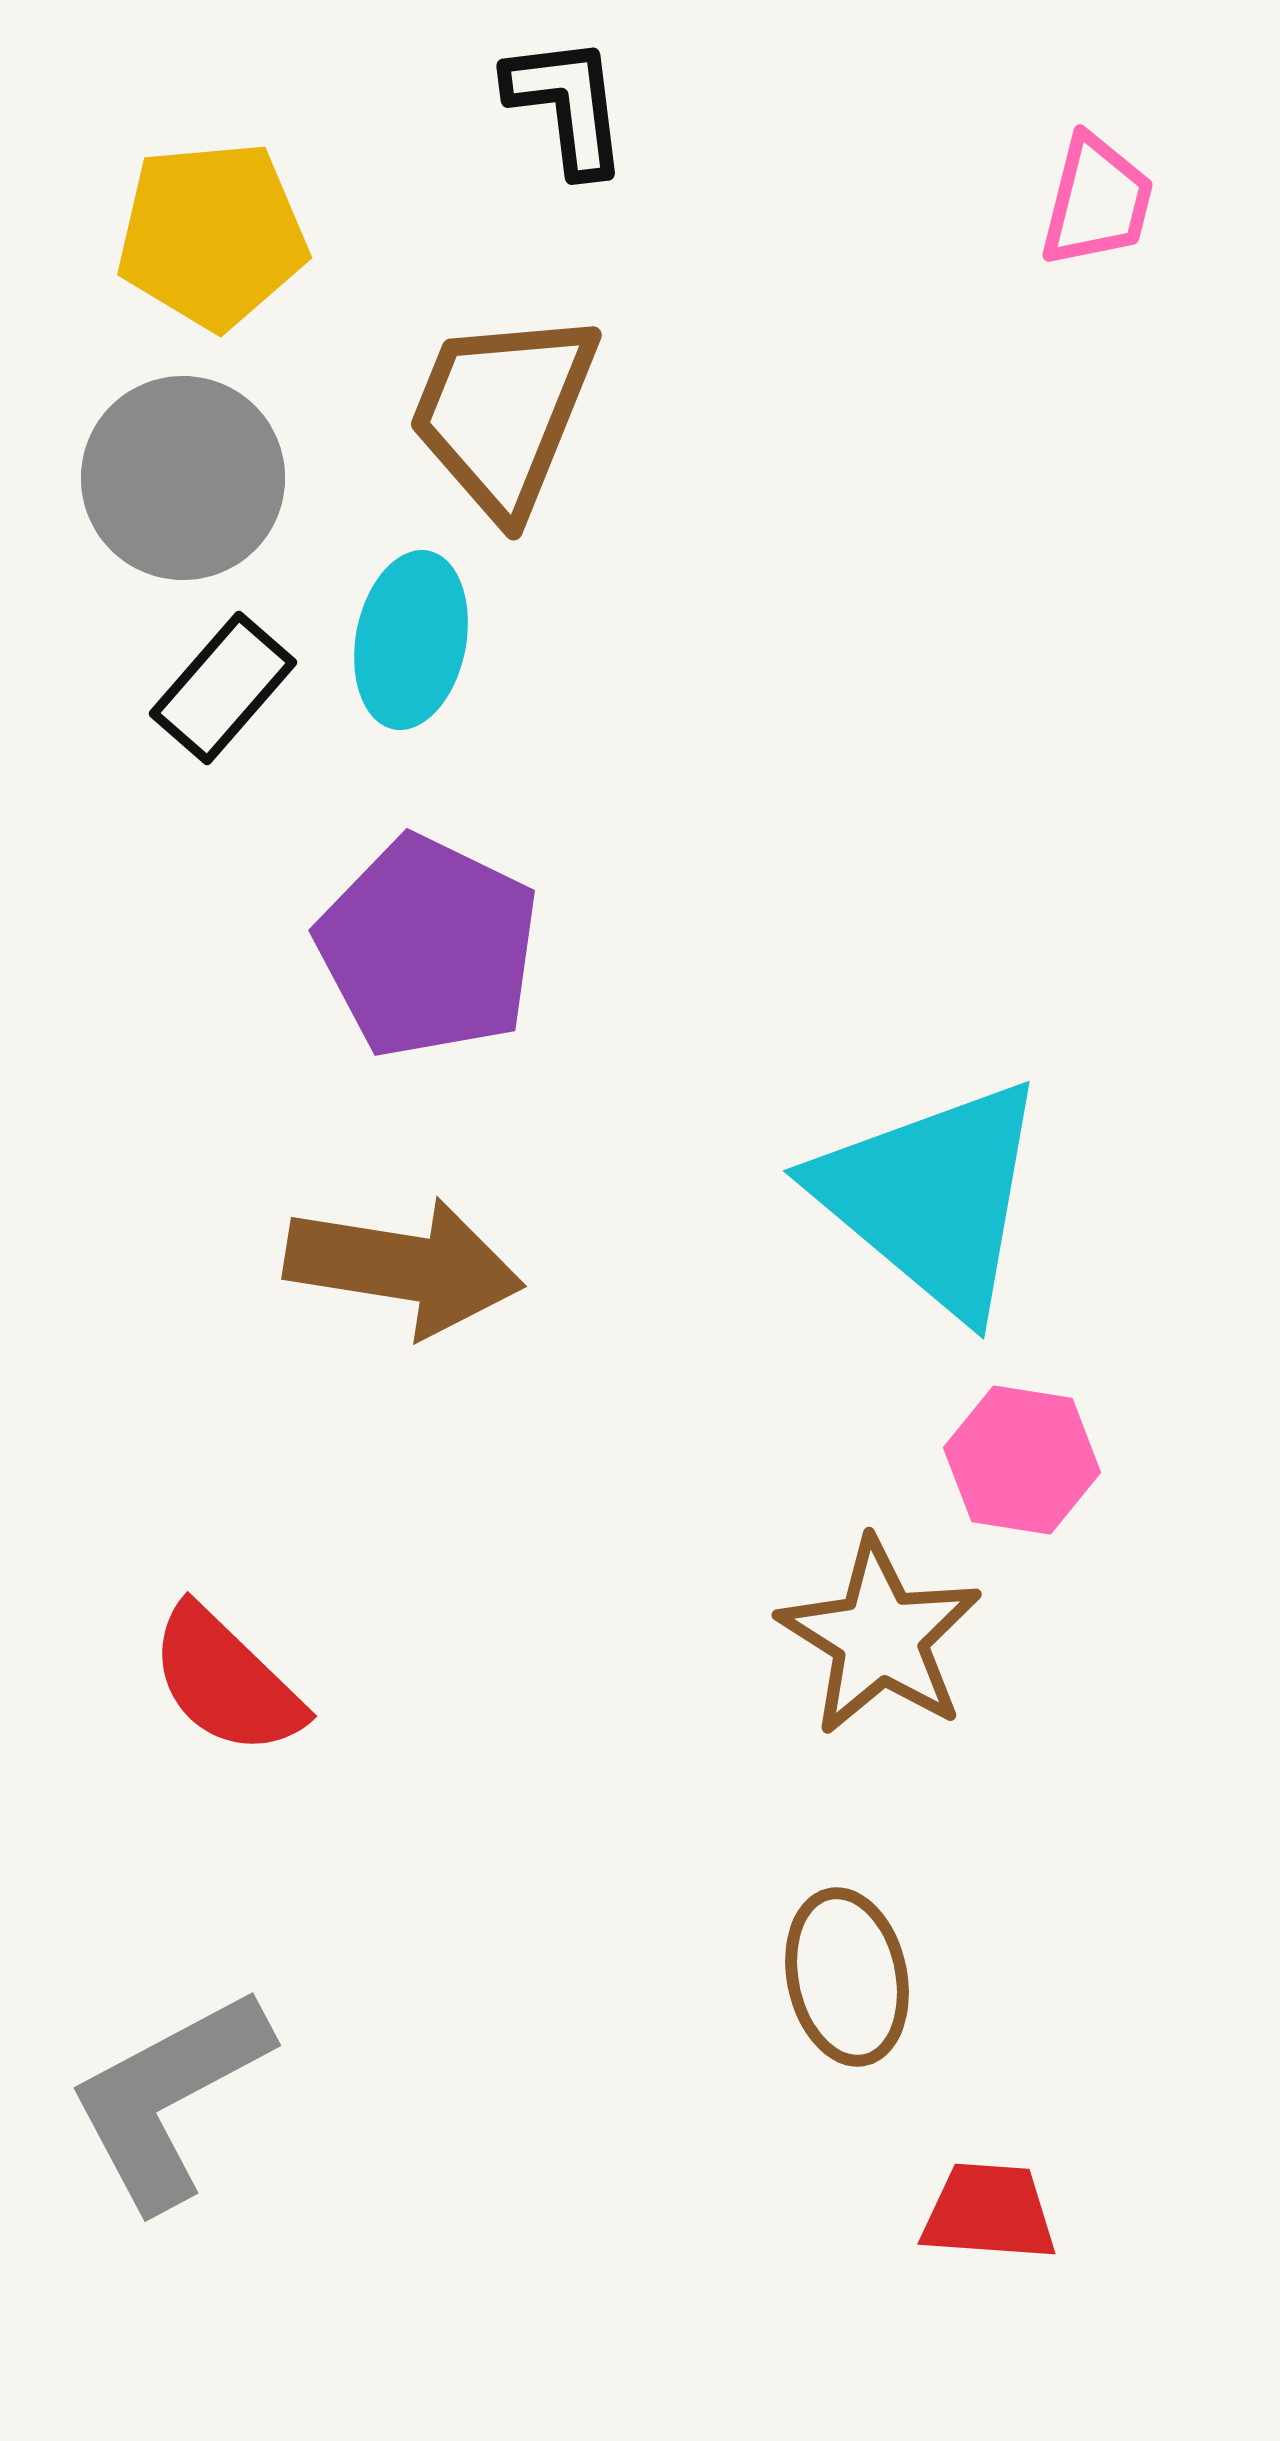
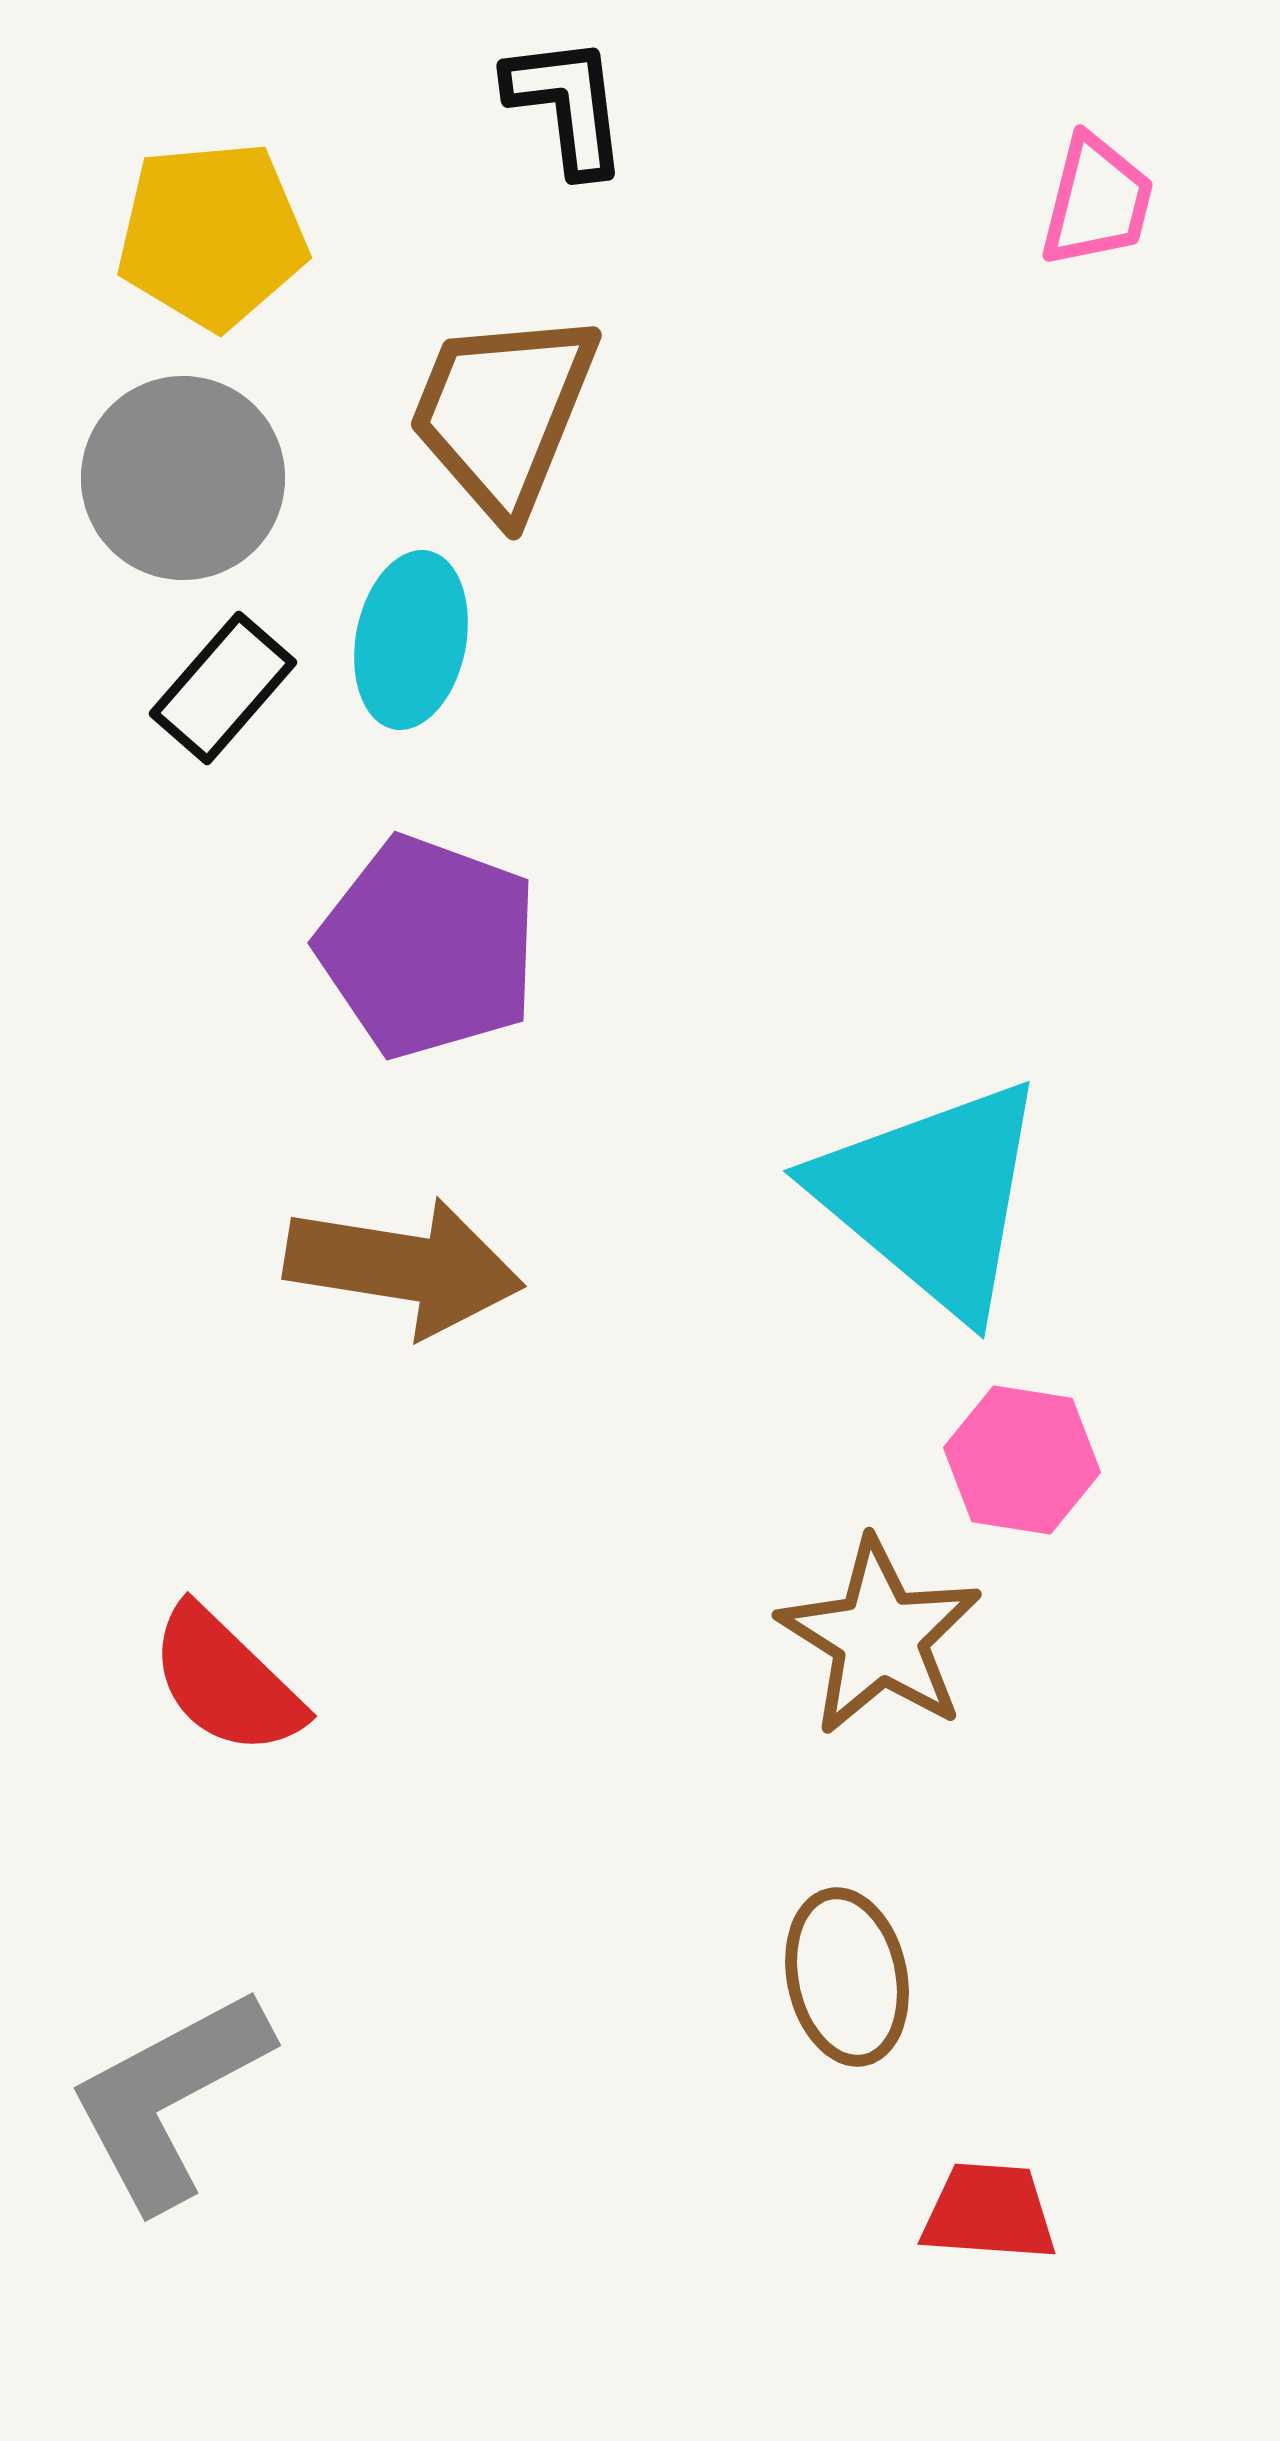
purple pentagon: rotated 6 degrees counterclockwise
